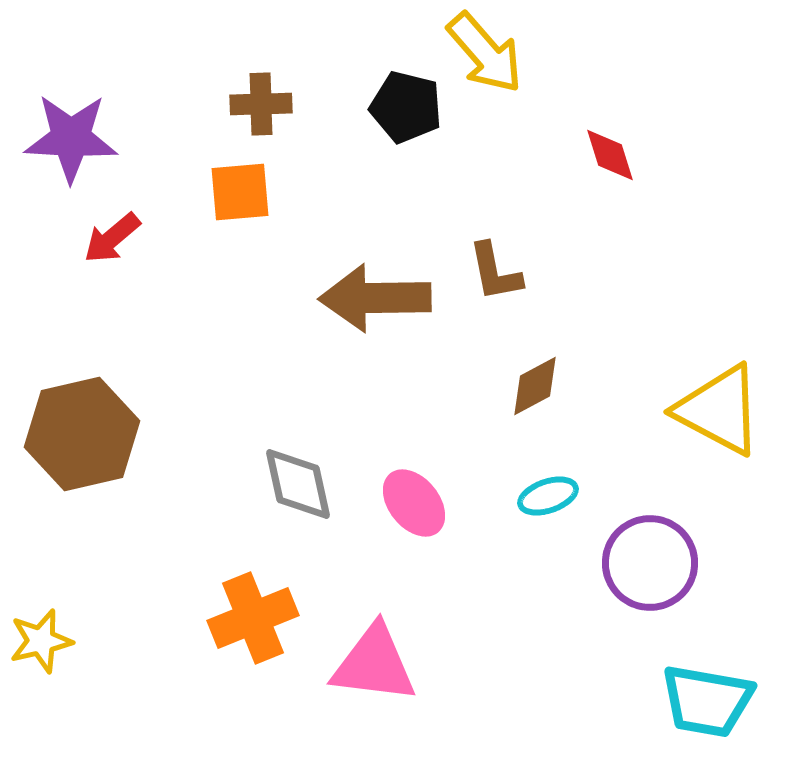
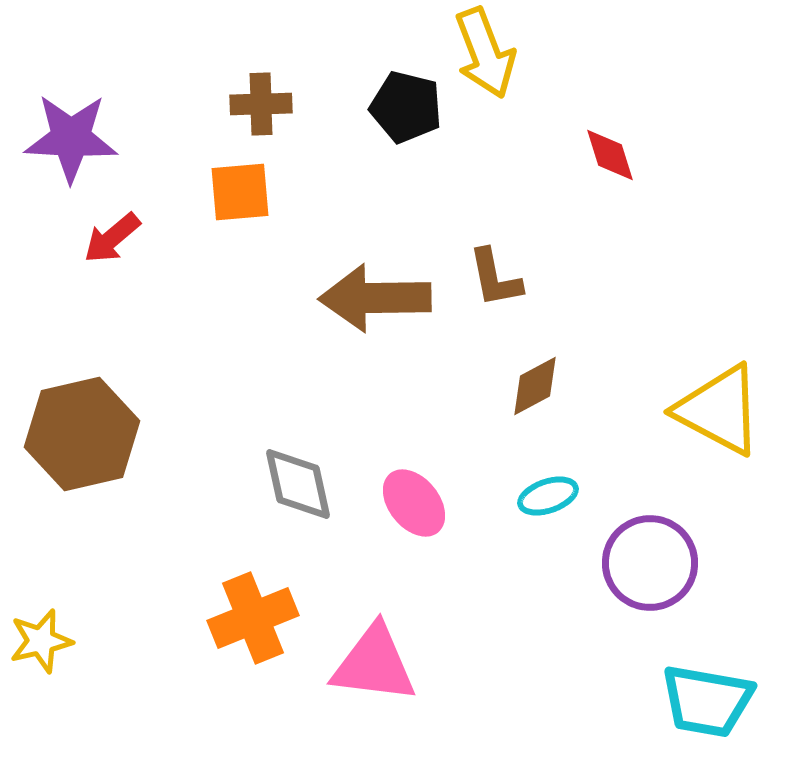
yellow arrow: rotated 20 degrees clockwise
brown L-shape: moved 6 px down
